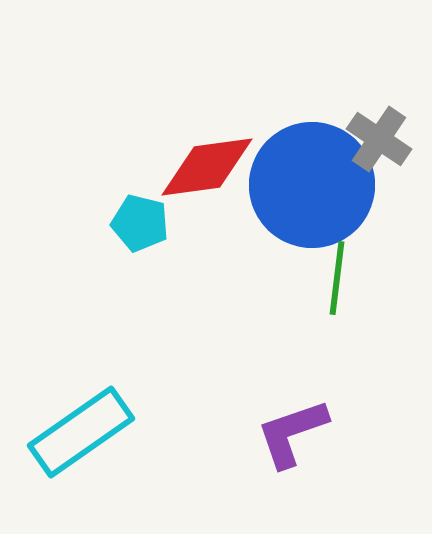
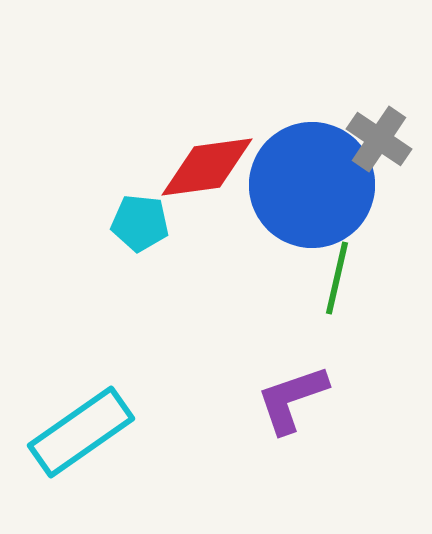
cyan pentagon: rotated 8 degrees counterclockwise
green line: rotated 6 degrees clockwise
purple L-shape: moved 34 px up
